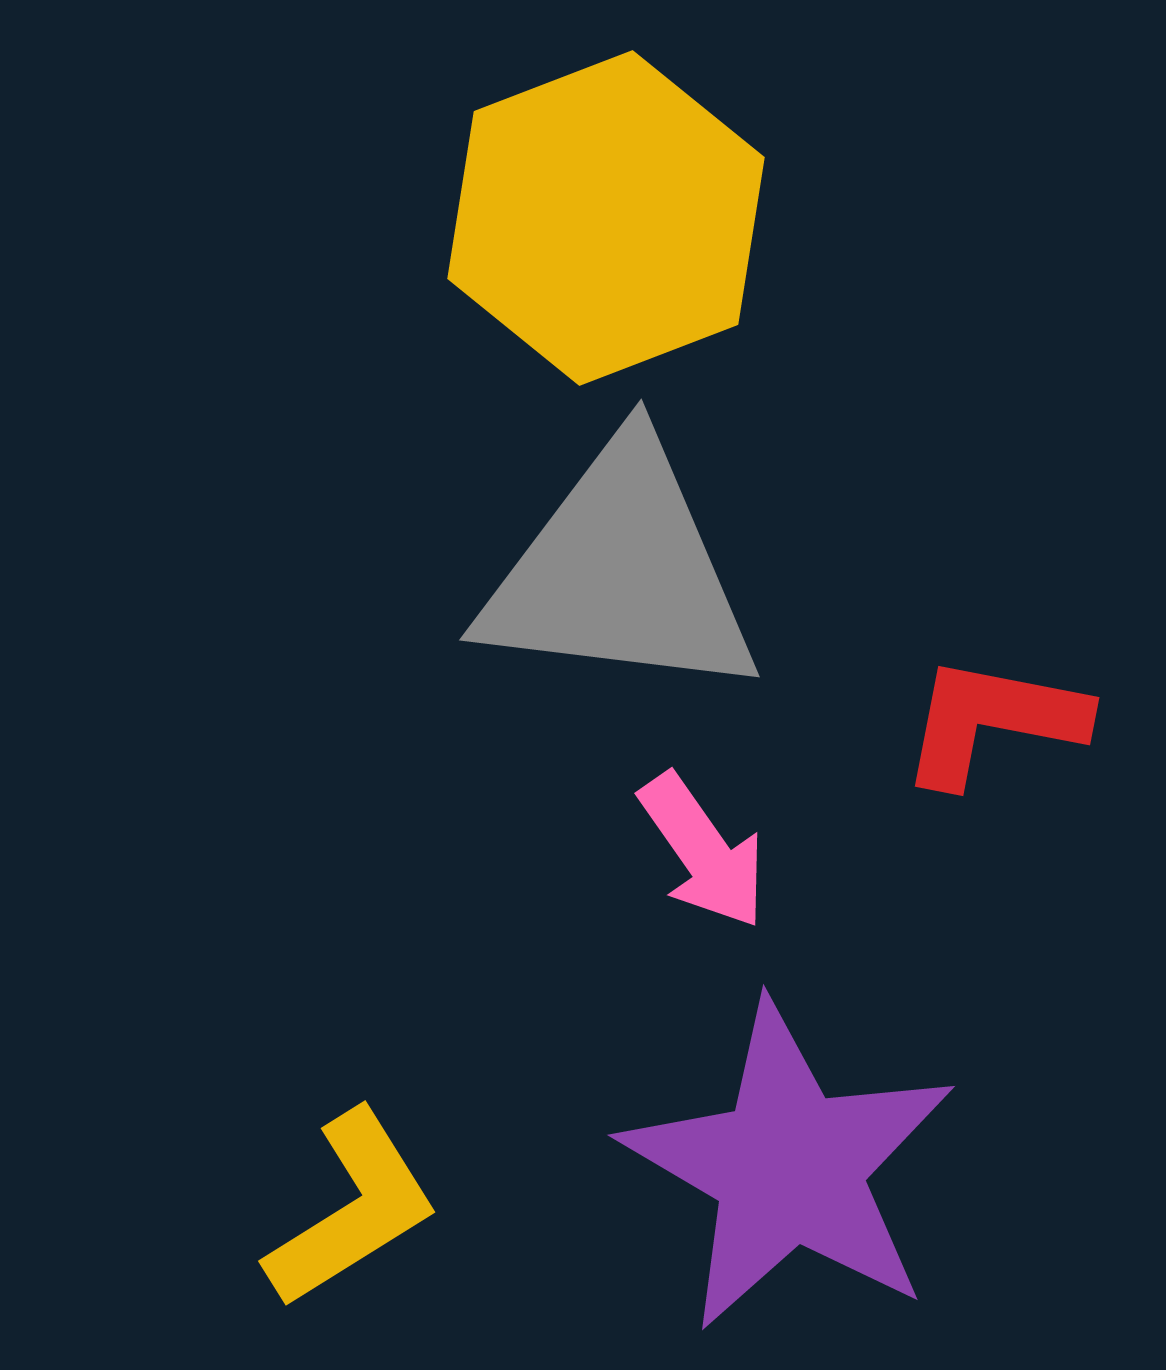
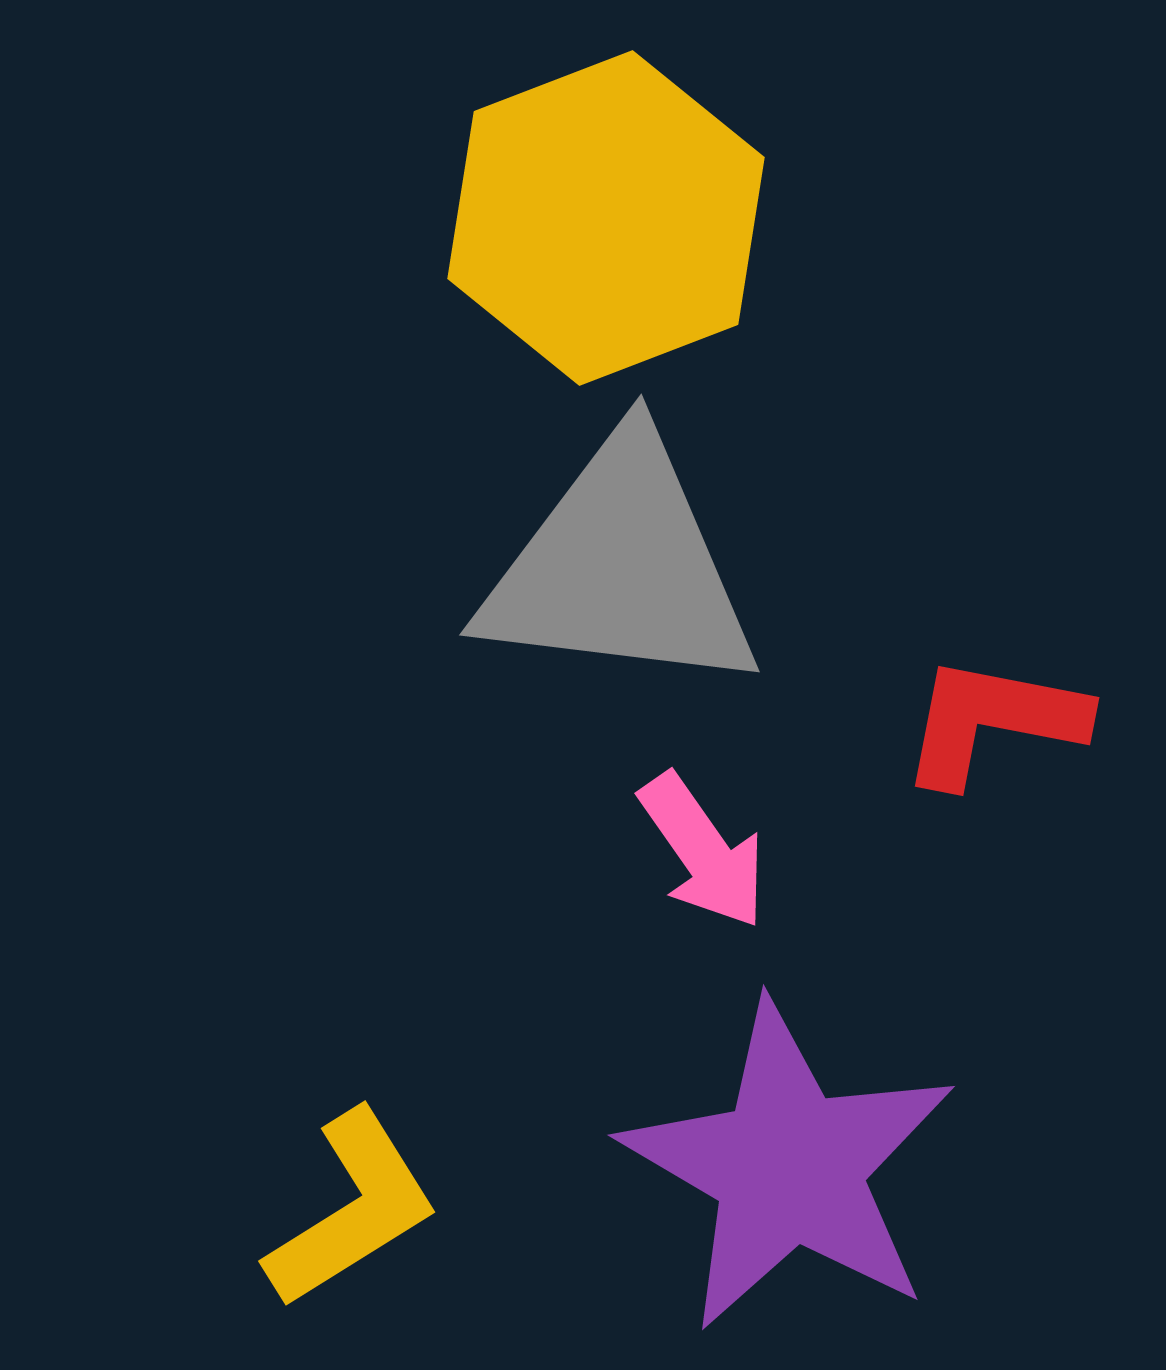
gray triangle: moved 5 px up
